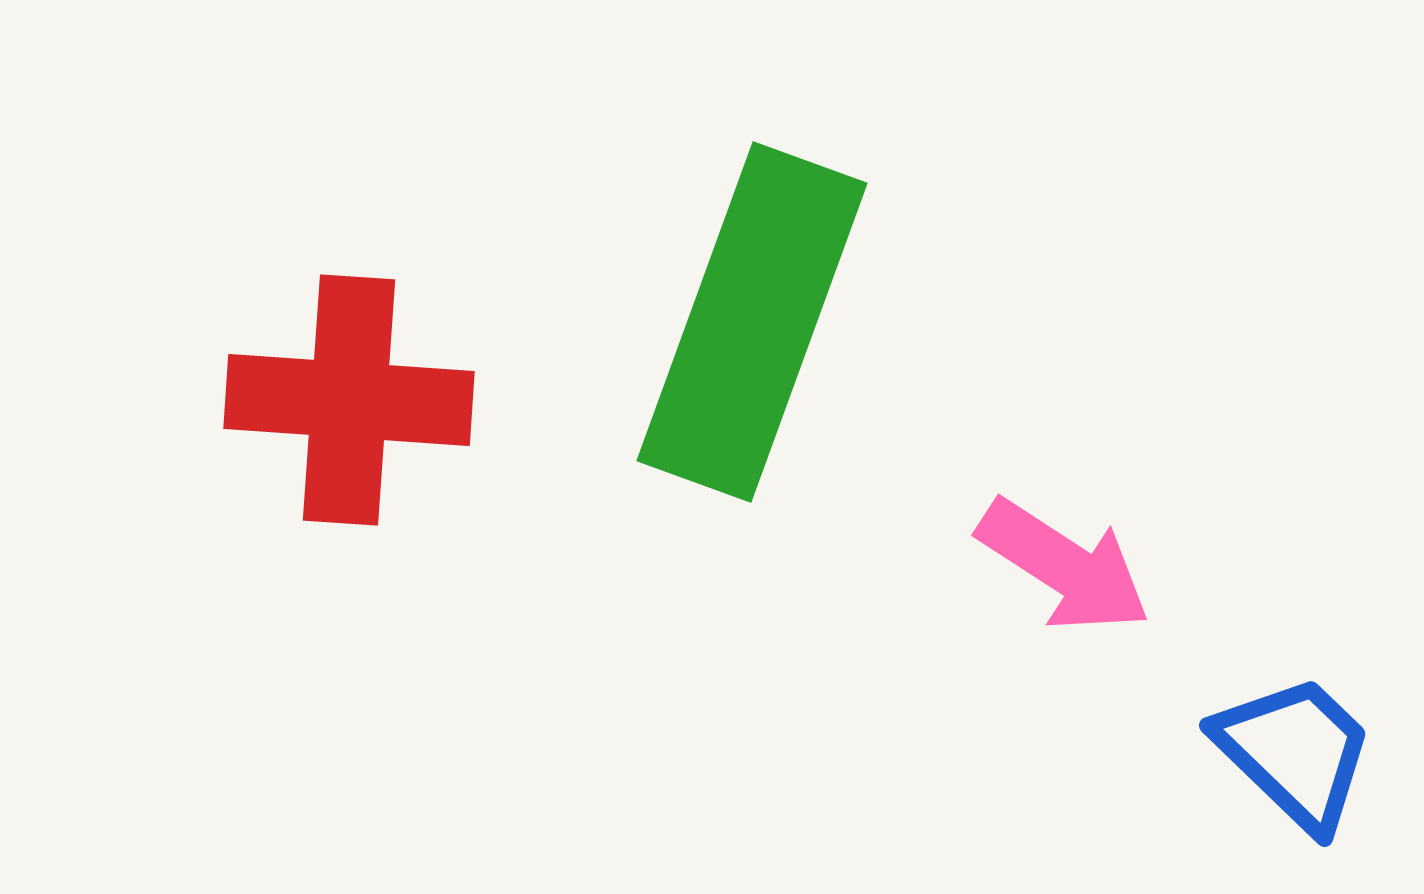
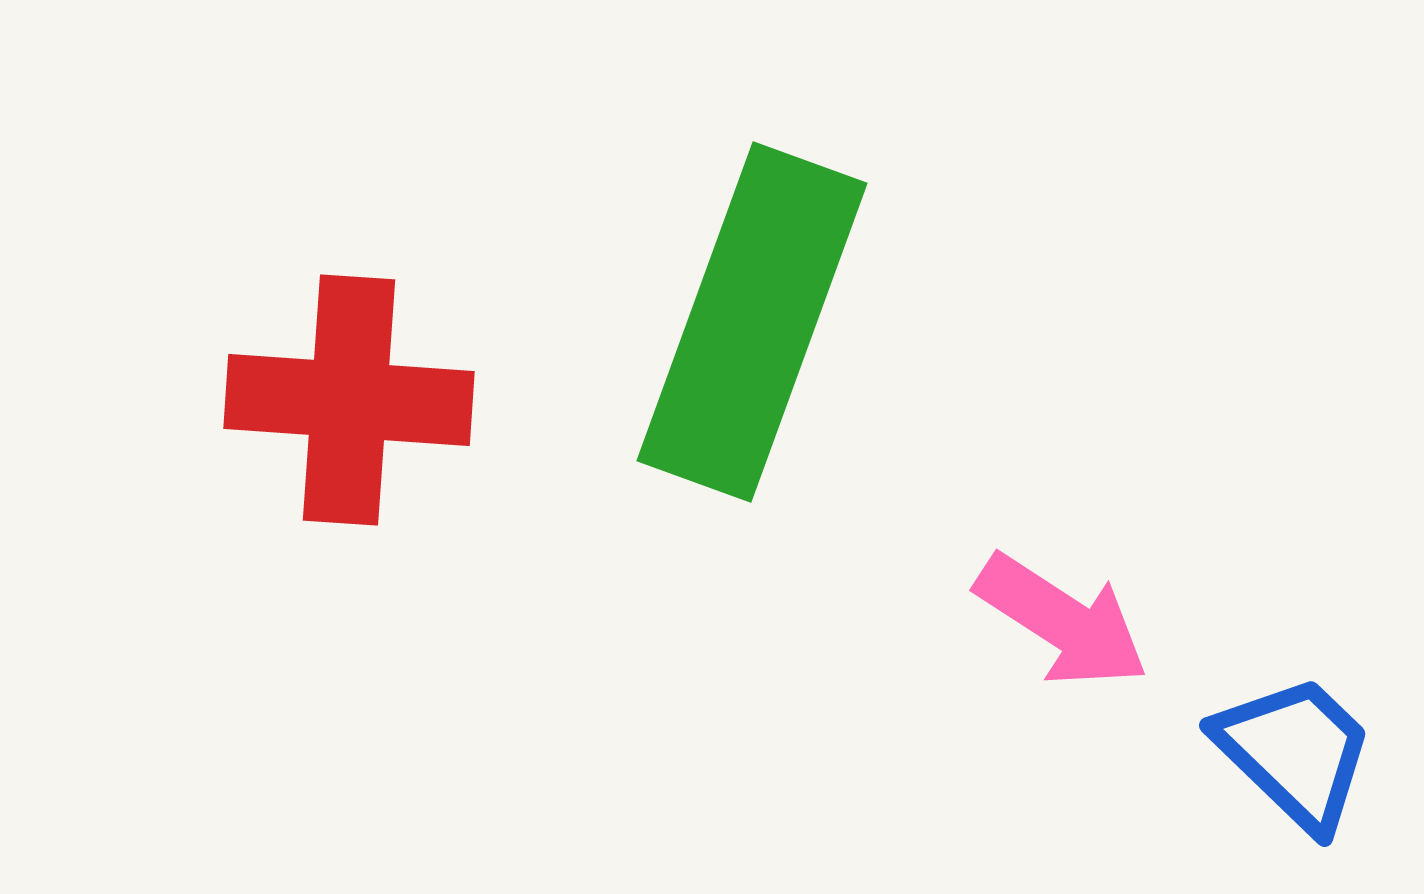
pink arrow: moved 2 px left, 55 px down
